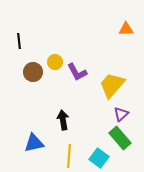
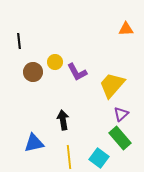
yellow line: moved 1 px down; rotated 10 degrees counterclockwise
